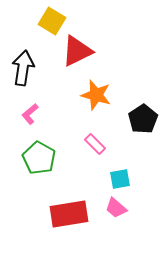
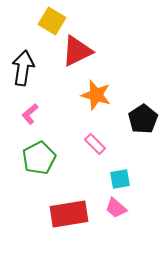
green pentagon: rotated 16 degrees clockwise
